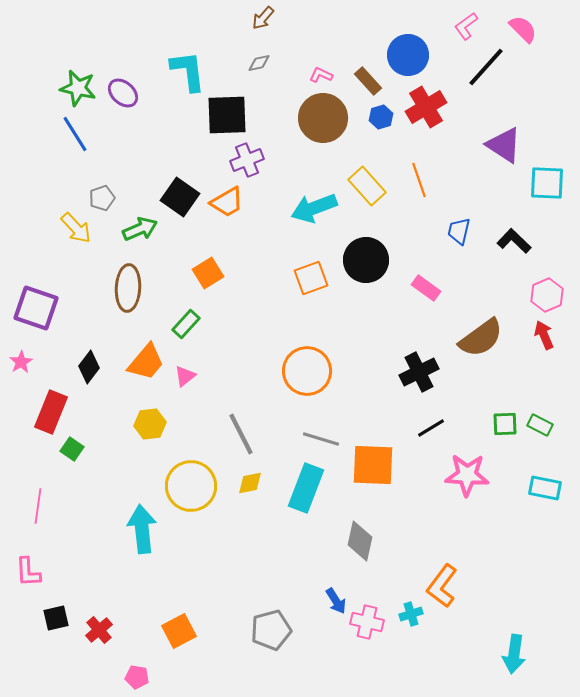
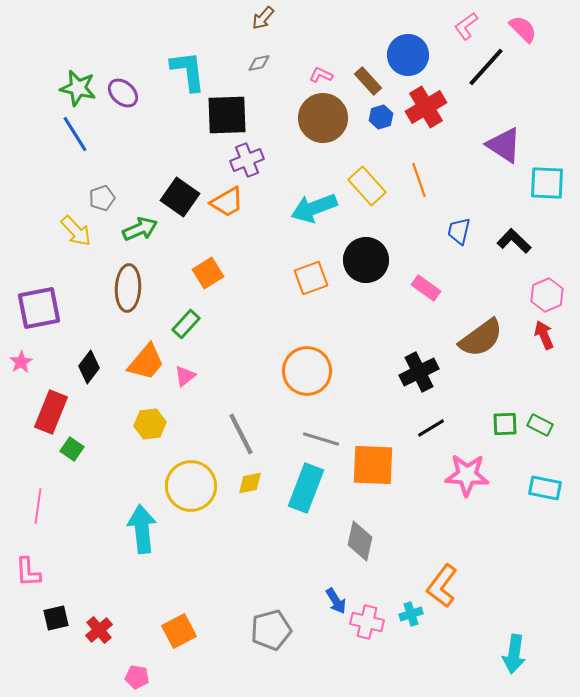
yellow arrow at (76, 228): moved 3 px down
purple square at (36, 308): moved 3 px right; rotated 30 degrees counterclockwise
